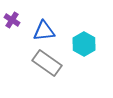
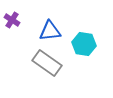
blue triangle: moved 6 px right
cyan hexagon: rotated 20 degrees counterclockwise
